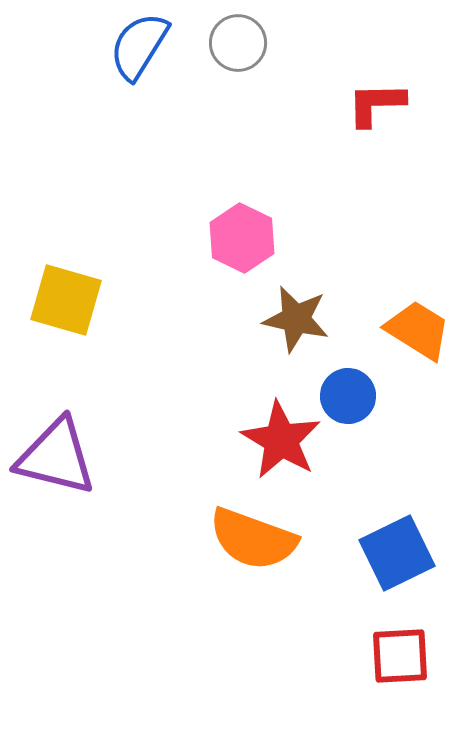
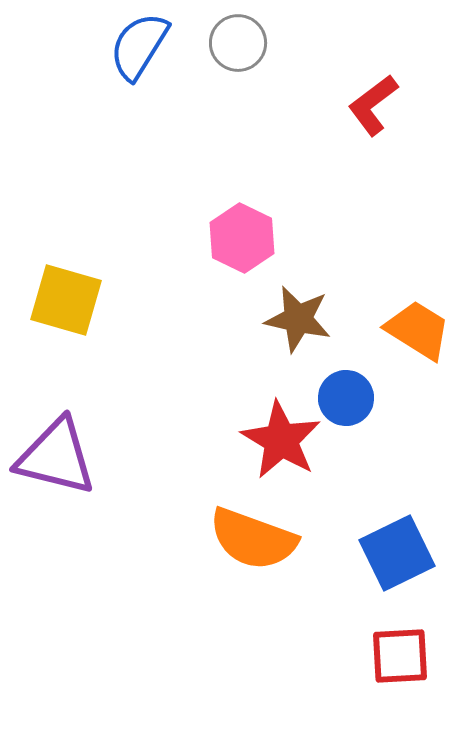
red L-shape: moved 3 px left, 1 px down; rotated 36 degrees counterclockwise
brown star: moved 2 px right
blue circle: moved 2 px left, 2 px down
